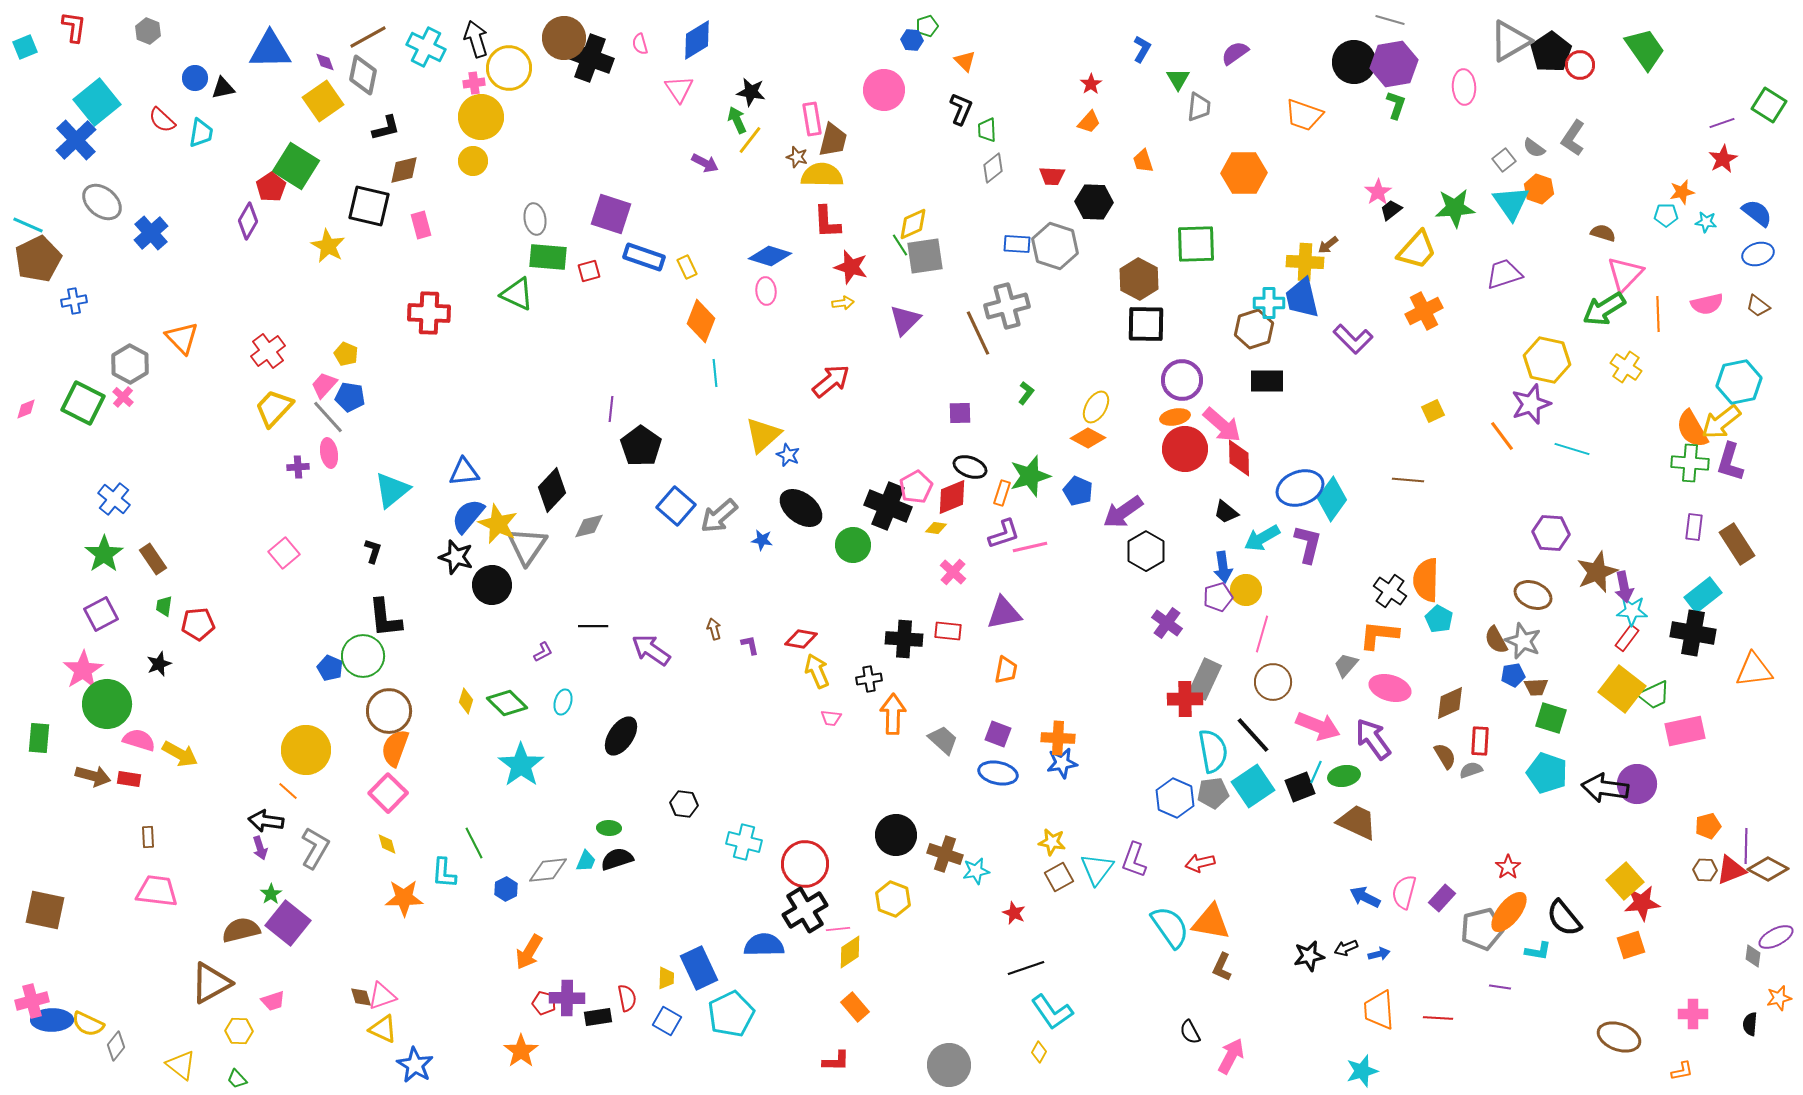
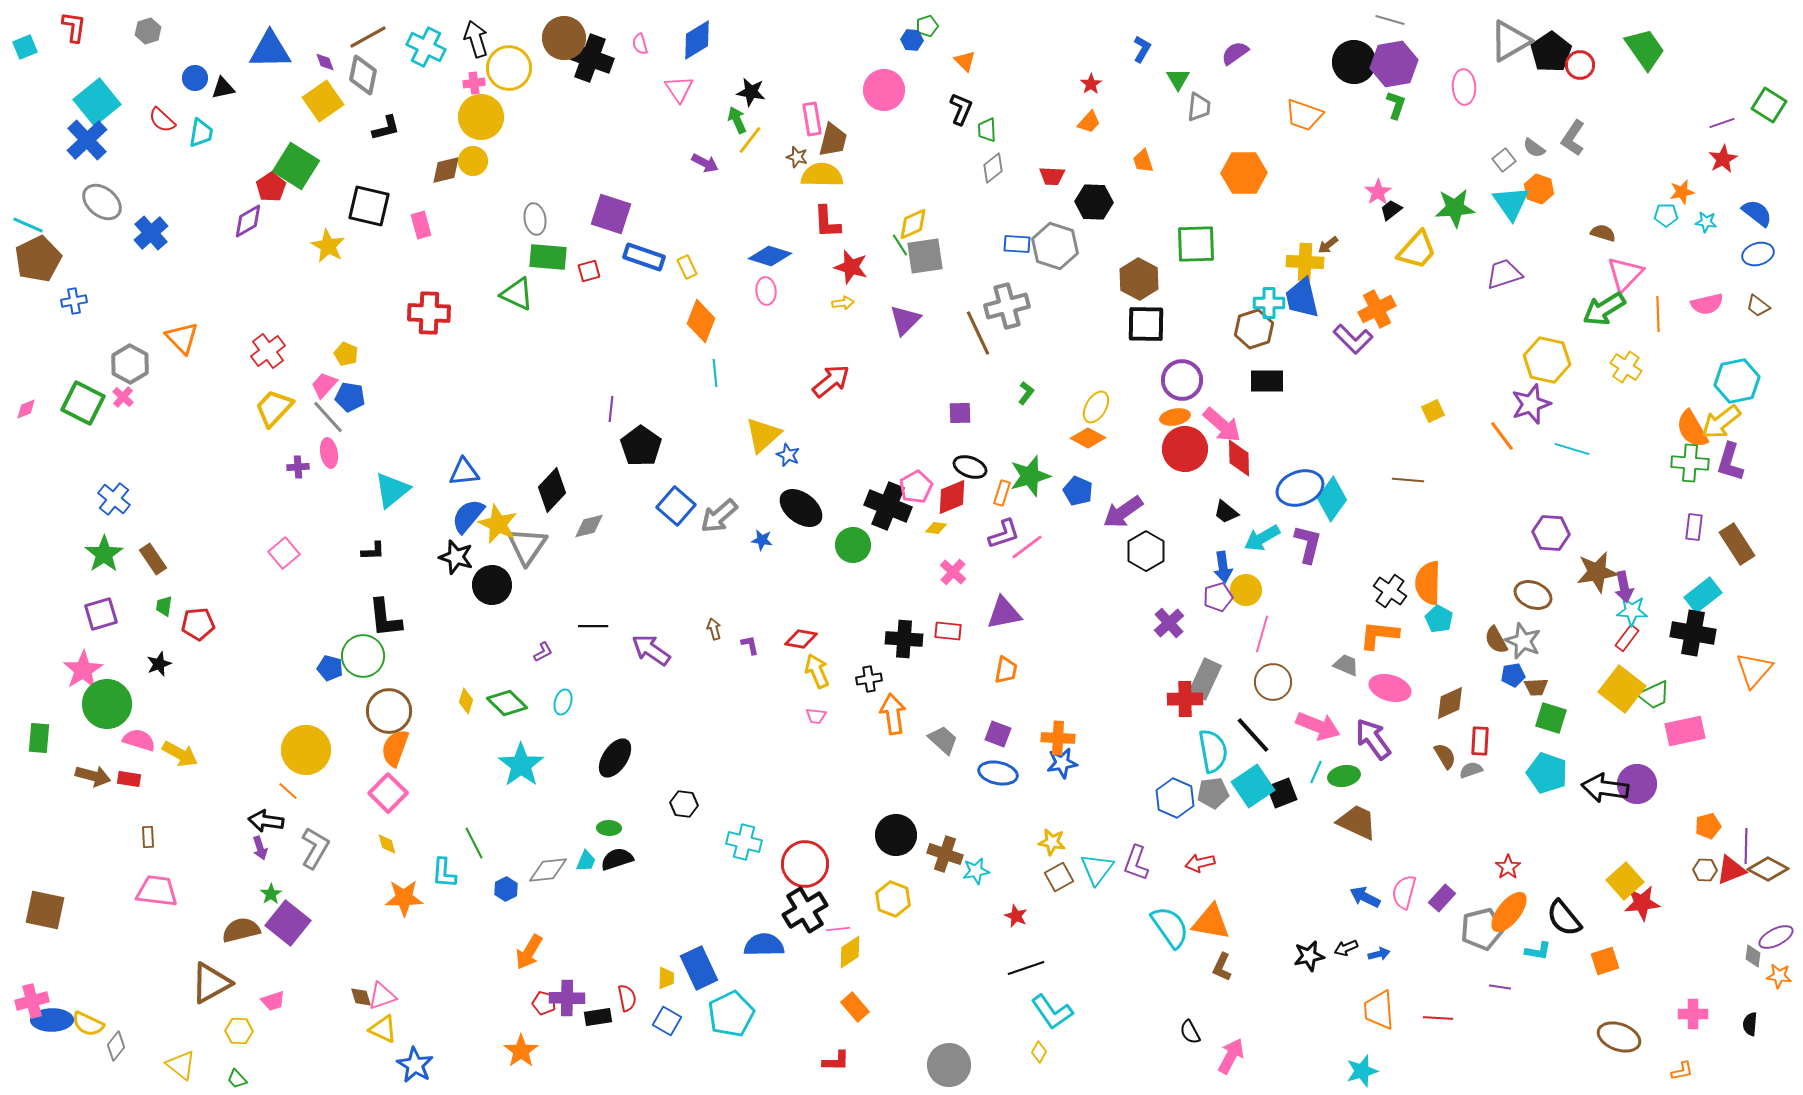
gray hexagon at (148, 31): rotated 20 degrees clockwise
blue cross at (76, 140): moved 11 px right
brown diamond at (404, 170): moved 42 px right
purple diamond at (248, 221): rotated 30 degrees clockwise
orange cross at (1424, 311): moved 47 px left, 2 px up
cyan hexagon at (1739, 382): moved 2 px left, 1 px up
pink line at (1030, 547): moved 3 px left; rotated 24 degrees counterclockwise
black L-shape at (373, 551): rotated 70 degrees clockwise
brown star at (1597, 572): rotated 12 degrees clockwise
orange semicircle at (1426, 580): moved 2 px right, 3 px down
purple square at (101, 614): rotated 12 degrees clockwise
purple cross at (1167, 623): moved 2 px right; rotated 12 degrees clockwise
gray trapezoid at (1346, 665): rotated 72 degrees clockwise
blue pentagon at (330, 668): rotated 10 degrees counterclockwise
orange triangle at (1754, 670): rotated 42 degrees counterclockwise
orange arrow at (893, 714): rotated 9 degrees counterclockwise
pink trapezoid at (831, 718): moved 15 px left, 2 px up
black ellipse at (621, 736): moved 6 px left, 22 px down
black square at (1300, 787): moved 18 px left, 6 px down
purple L-shape at (1134, 860): moved 2 px right, 3 px down
red star at (1014, 913): moved 2 px right, 3 px down
orange square at (1631, 945): moved 26 px left, 16 px down
orange star at (1779, 998): moved 22 px up; rotated 20 degrees clockwise
